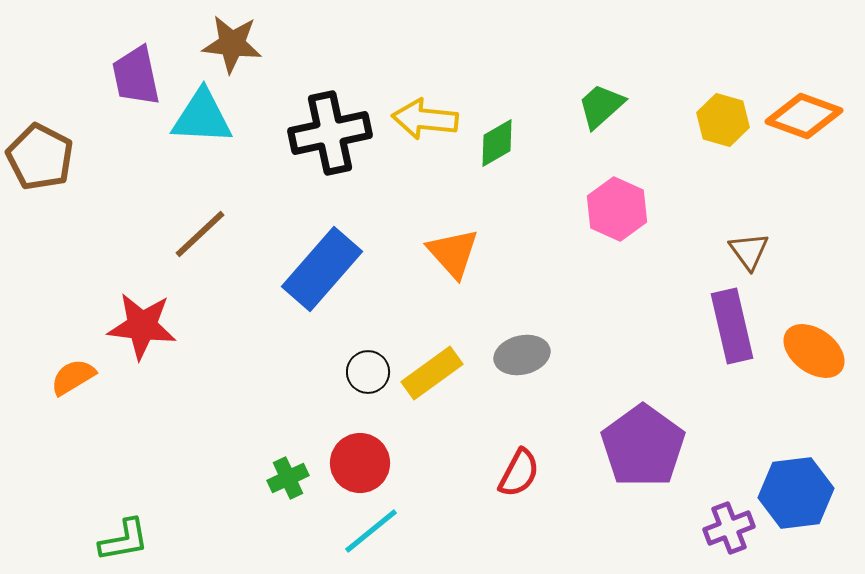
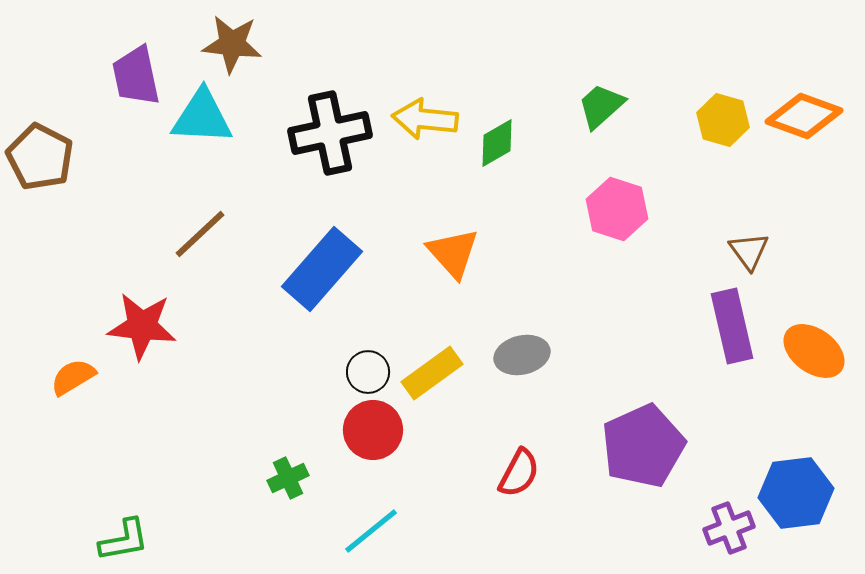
pink hexagon: rotated 6 degrees counterclockwise
purple pentagon: rotated 12 degrees clockwise
red circle: moved 13 px right, 33 px up
